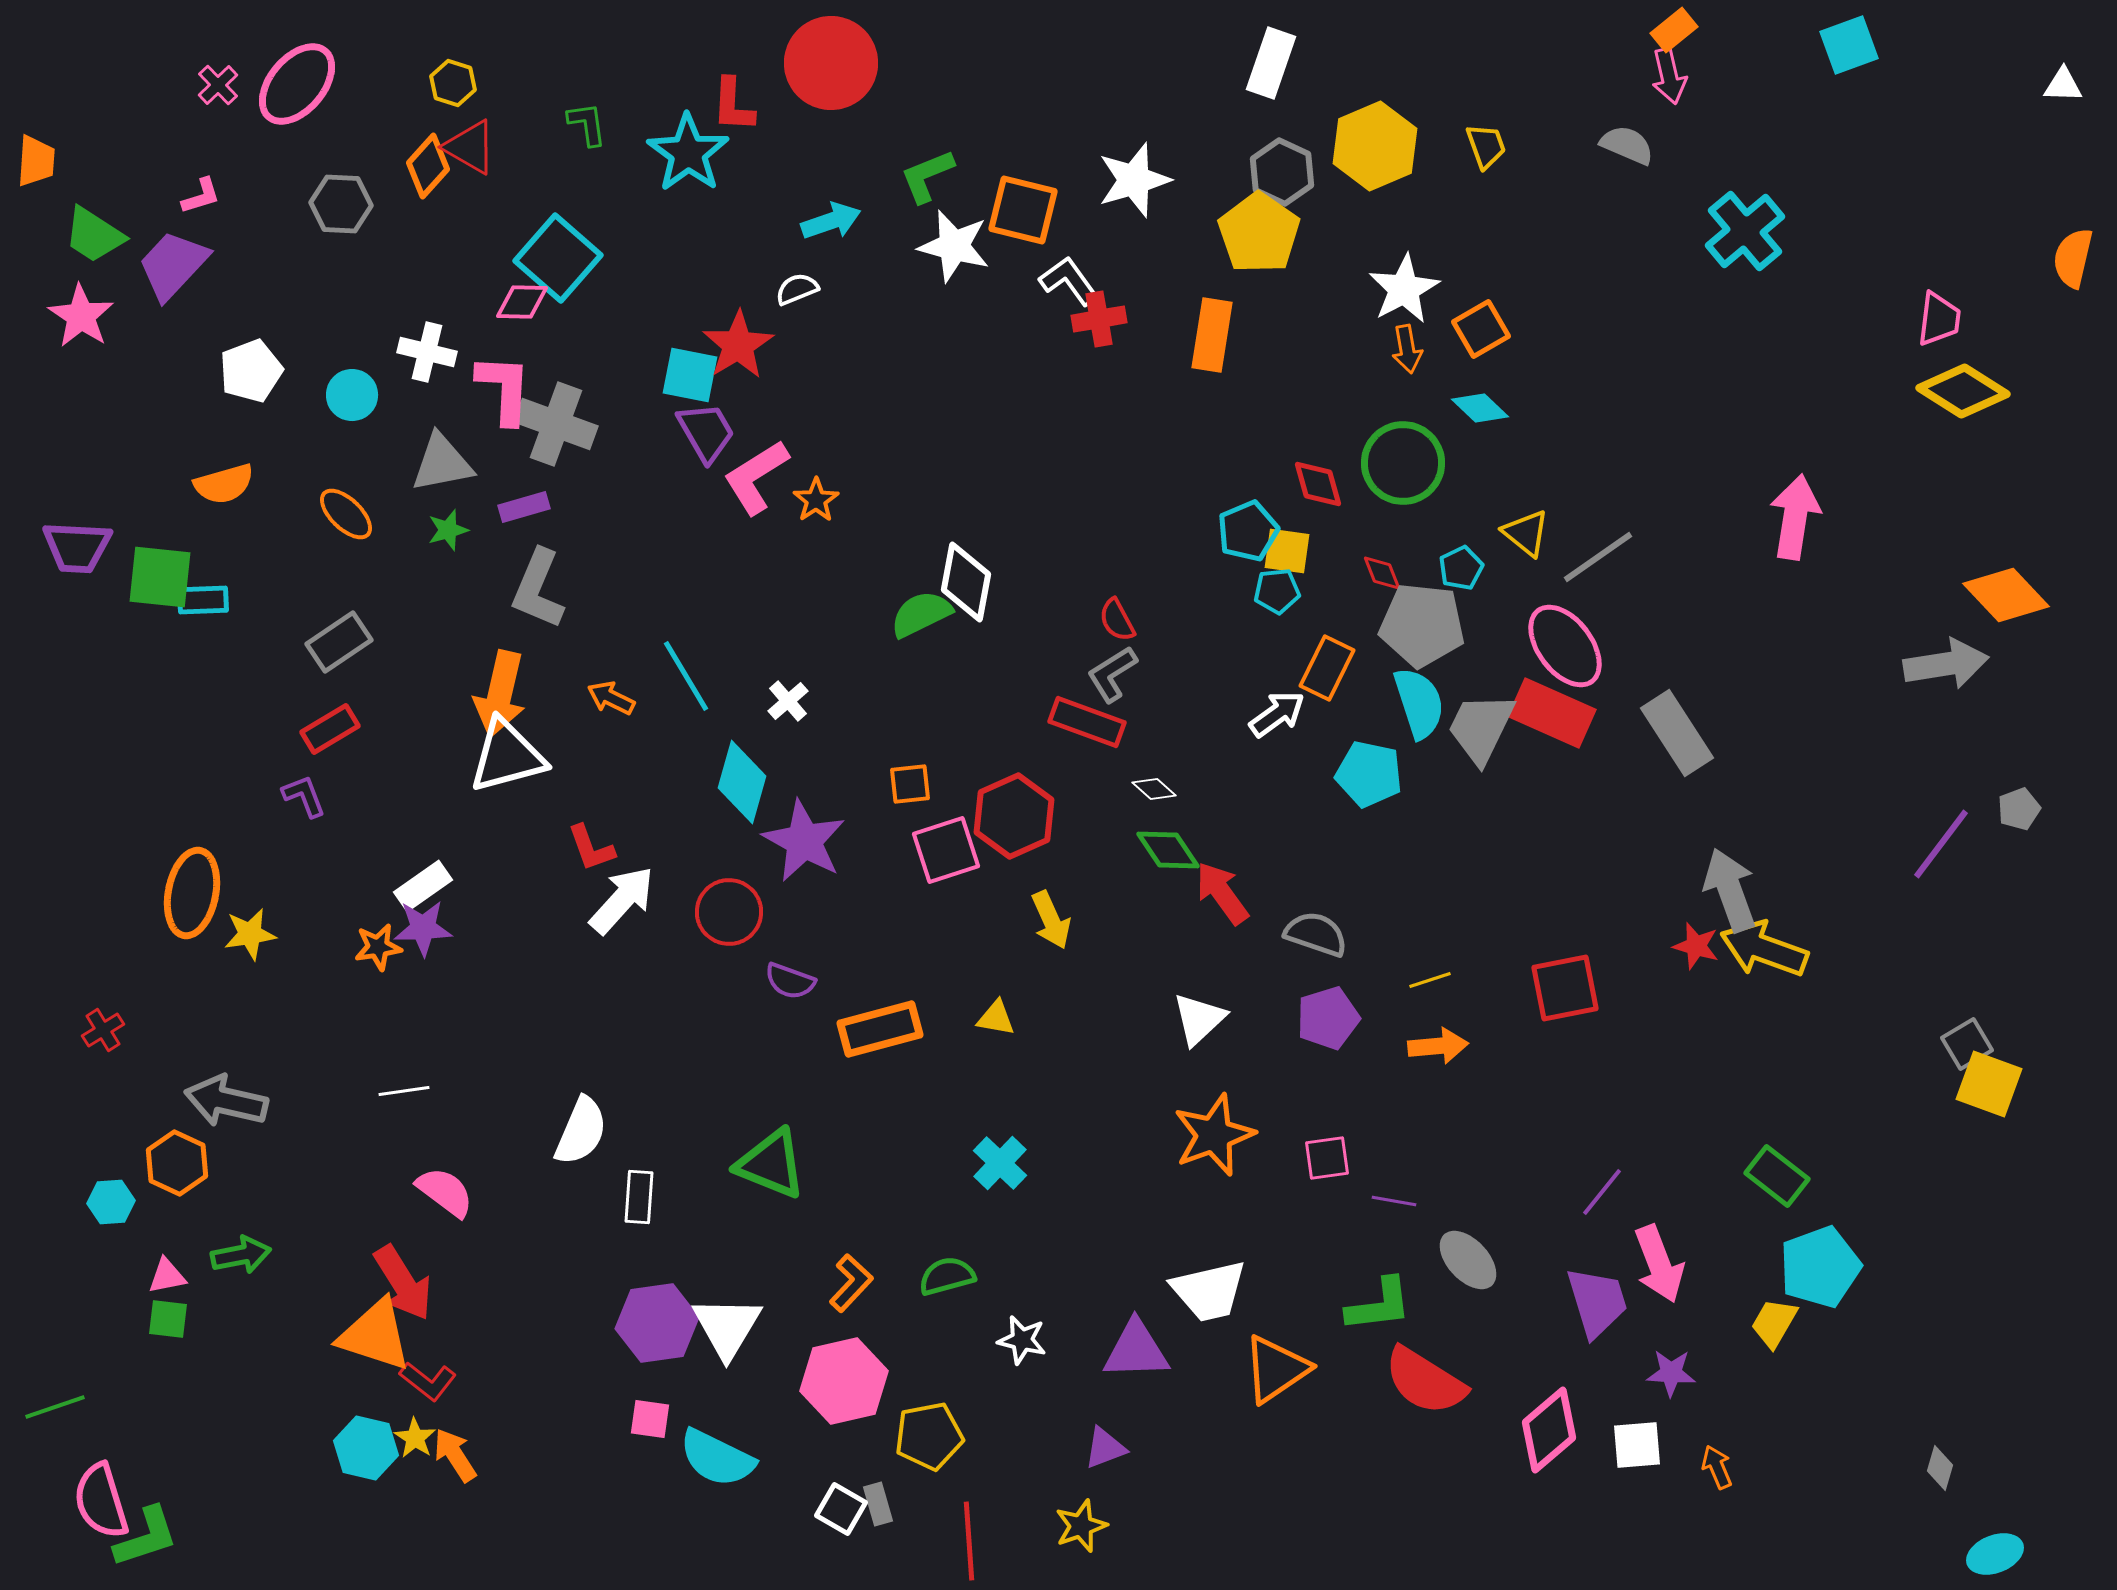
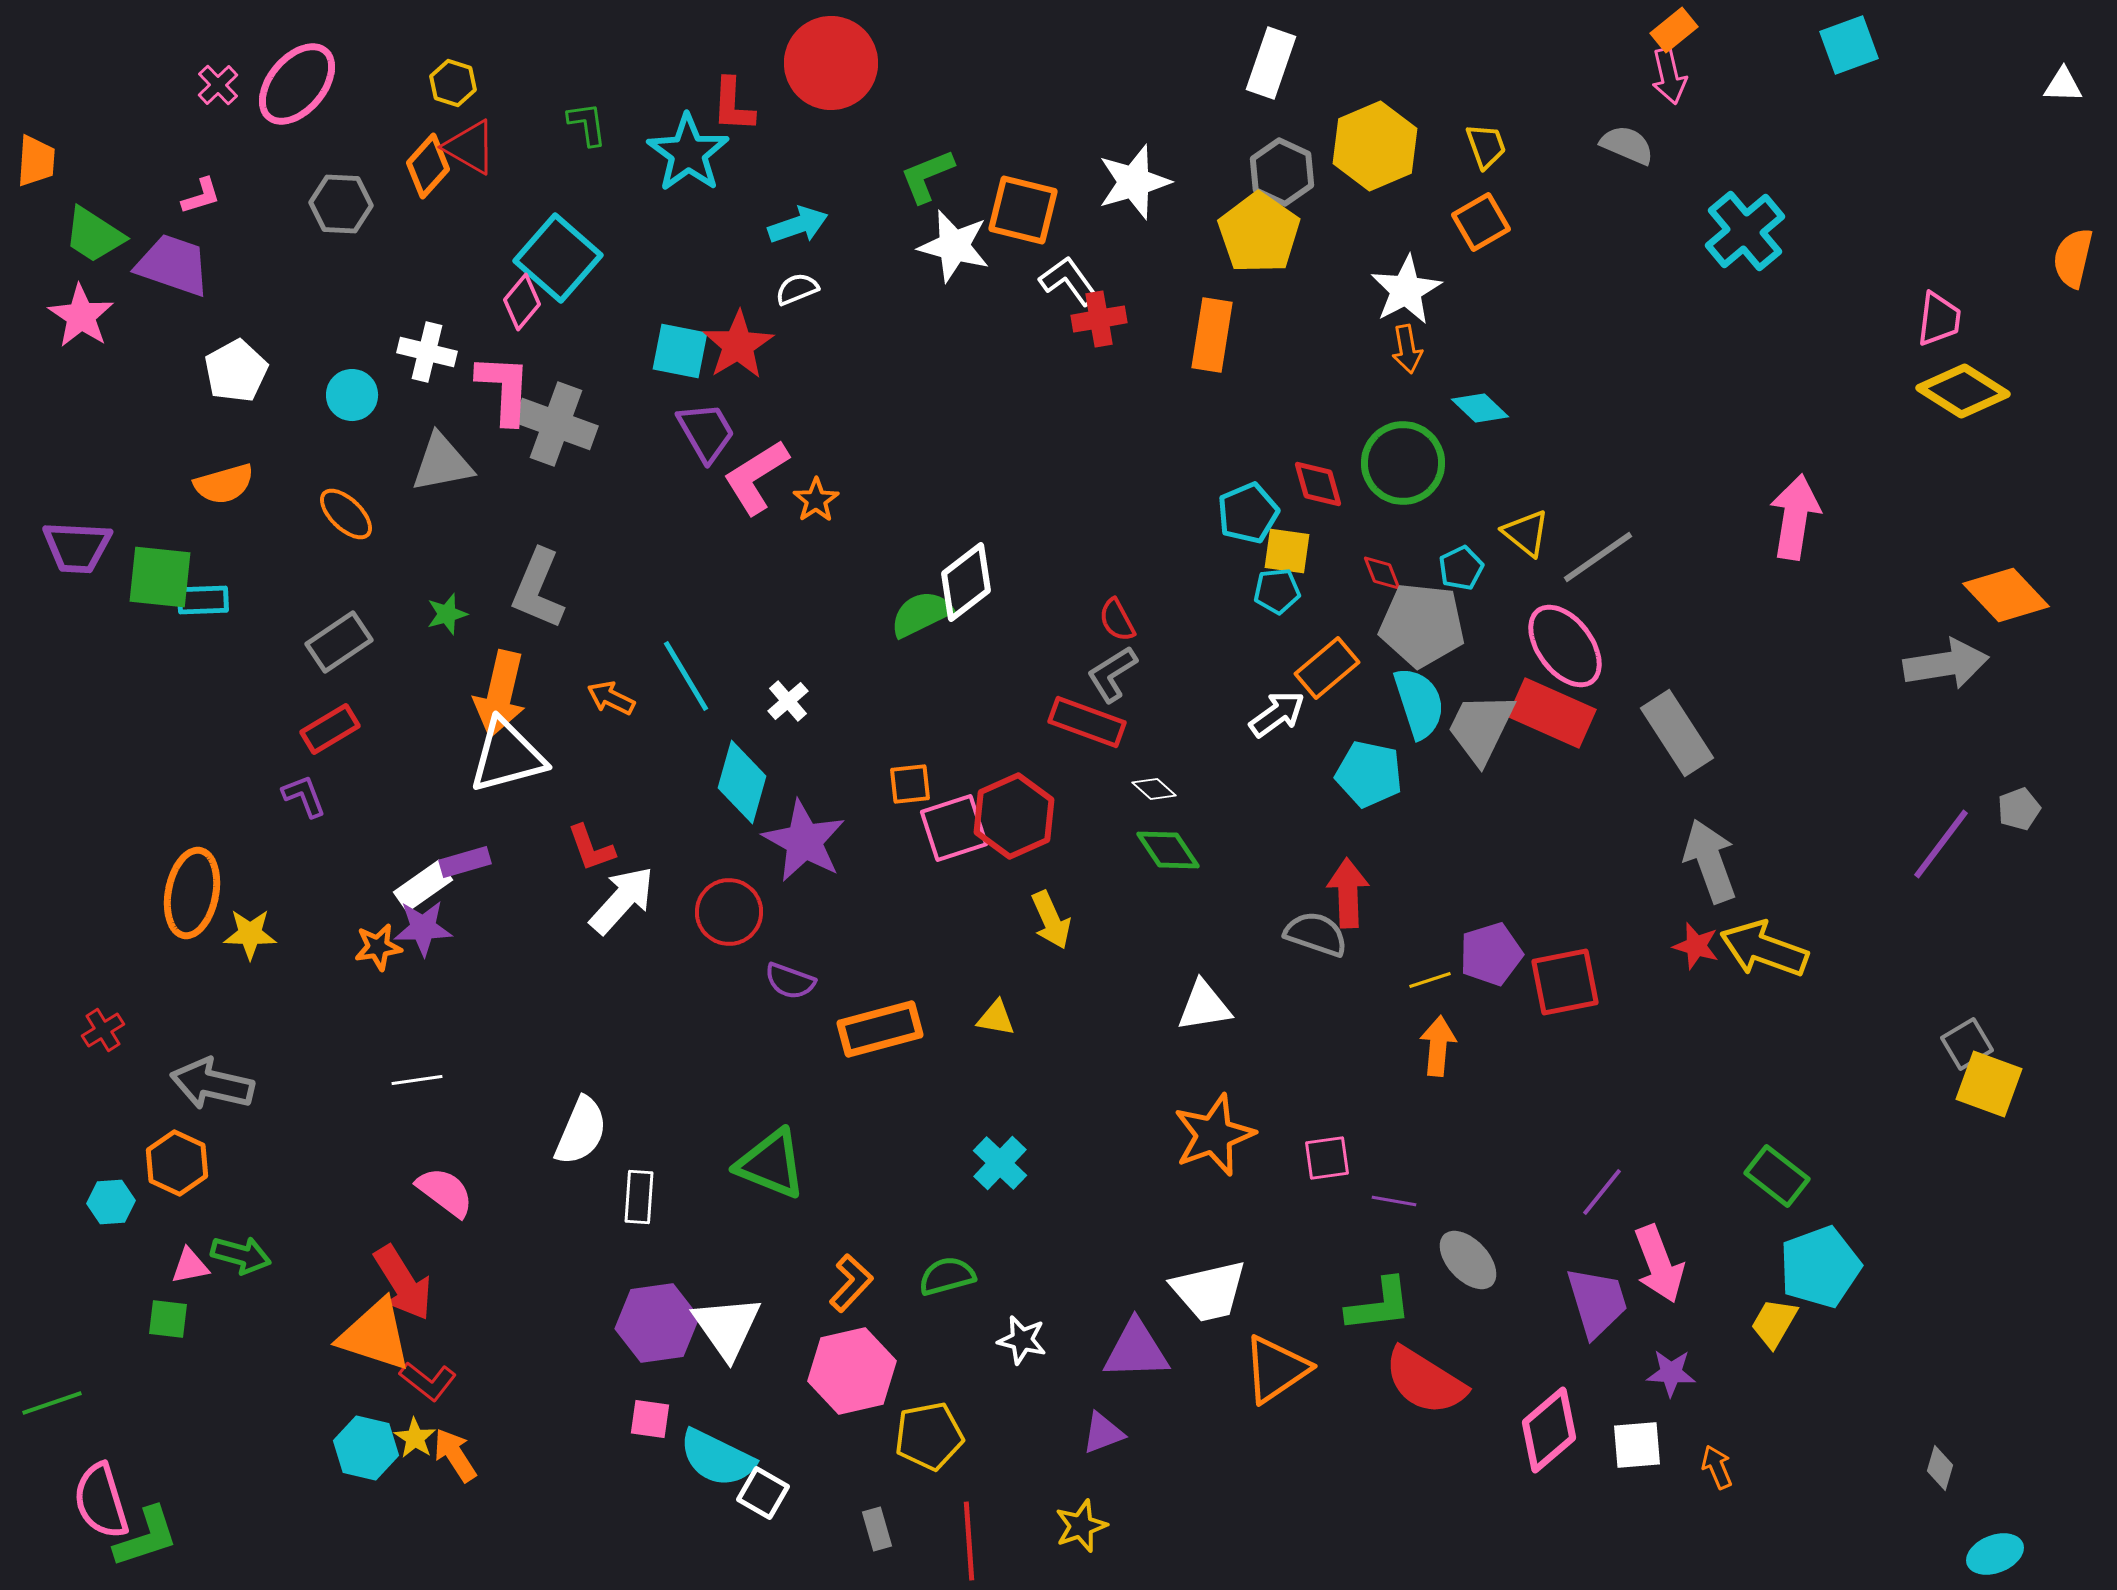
white star at (1134, 180): moved 2 px down
cyan arrow at (831, 221): moved 33 px left, 4 px down
purple trapezoid at (173, 265): rotated 66 degrees clockwise
white star at (1404, 289): moved 2 px right, 1 px down
pink diamond at (522, 302): rotated 52 degrees counterclockwise
orange square at (1481, 329): moved 107 px up
white pentagon at (251, 371): moved 15 px left; rotated 8 degrees counterclockwise
cyan square at (690, 375): moved 10 px left, 24 px up
purple rectangle at (524, 507): moved 59 px left, 355 px down
green star at (448, 530): moved 1 px left, 84 px down
cyan pentagon at (1248, 531): moved 18 px up
white diamond at (966, 582): rotated 42 degrees clockwise
orange rectangle at (1327, 668): rotated 24 degrees clockwise
pink square at (946, 850): moved 8 px right, 22 px up
gray arrow at (1730, 890): moved 20 px left, 29 px up
red arrow at (1222, 893): moved 126 px right; rotated 34 degrees clockwise
yellow star at (250, 934): rotated 10 degrees clockwise
red square at (1565, 988): moved 6 px up
purple pentagon at (1328, 1018): moved 163 px right, 64 px up
white triangle at (1199, 1019): moved 5 px right, 13 px up; rotated 34 degrees clockwise
orange arrow at (1438, 1046): rotated 80 degrees counterclockwise
white line at (404, 1091): moved 13 px right, 11 px up
gray arrow at (226, 1101): moved 14 px left, 17 px up
green arrow at (241, 1255): rotated 26 degrees clockwise
pink triangle at (167, 1276): moved 23 px right, 10 px up
white triangle at (727, 1327): rotated 6 degrees counterclockwise
pink hexagon at (844, 1381): moved 8 px right, 10 px up
green line at (55, 1407): moved 3 px left, 4 px up
purple triangle at (1105, 1448): moved 2 px left, 15 px up
gray rectangle at (878, 1504): moved 1 px left, 25 px down
white square at (841, 1509): moved 78 px left, 16 px up
